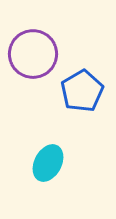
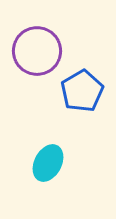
purple circle: moved 4 px right, 3 px up
